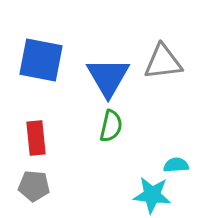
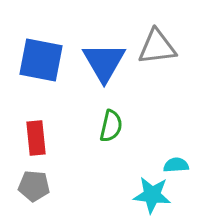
gray triangle: moved 6 px left, 15 px up
blue triangle: moved 4 px left, 15 px up
